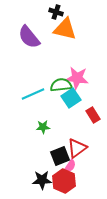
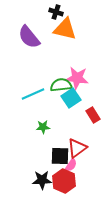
black square: rotated 24 degrees clockwise
pink semicircle: moved 1 px right, 1 px up
